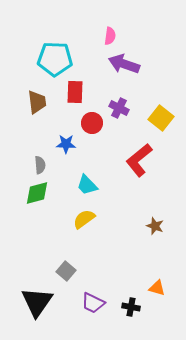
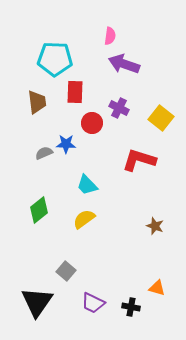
red L-shape: rotated 56 degrees clockwise
gray semicircle: moved 4 px right, 12 px up; rotated 108 degrees counterclockwise
green diamond: moved 2 px right, 17 px down; rotated 24 degrees counterclockwise
